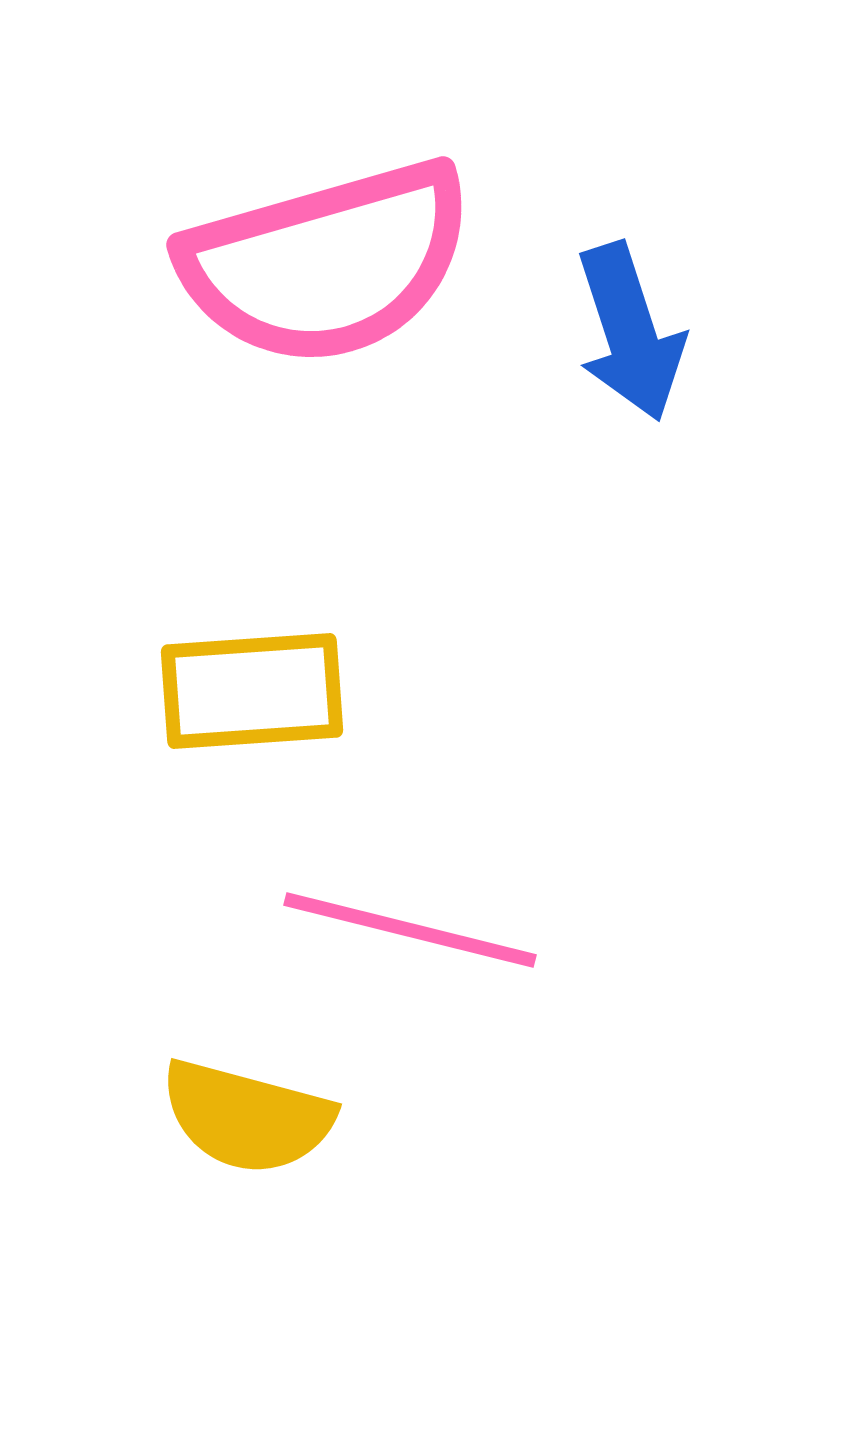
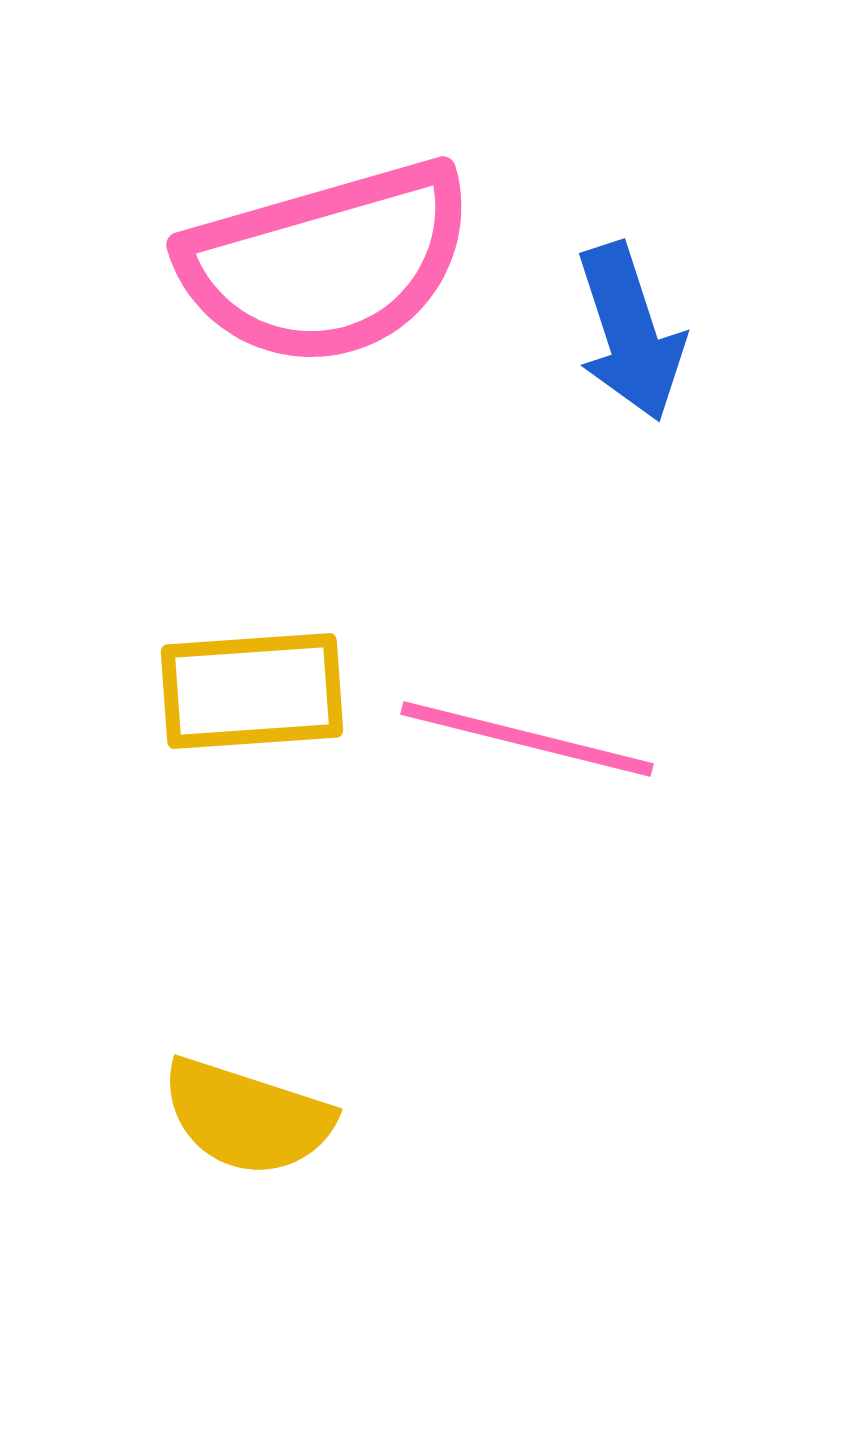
pink line: moved 117 px right, 191 px up
yellow semicircle: rotated 3 degrees clockwise
